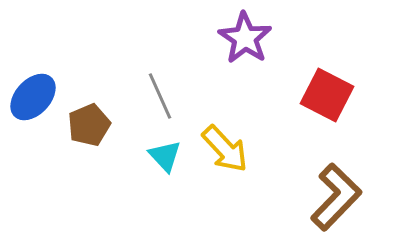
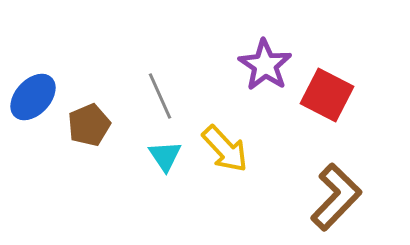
purple star: moved 20 px right, 27 px down
cyan triangle: rotated 9 degrees clockwise
